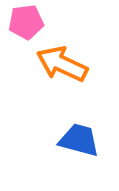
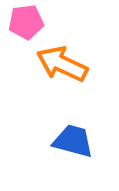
blue trapezoid: moved 6 px left, 1 px down
